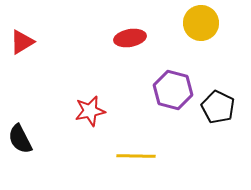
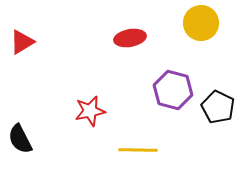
yellow line: moved 2 px right, 6 px up
